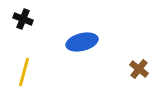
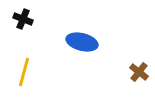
blue ellipse: rotated 28 degrees clockwise
brown cross: moved 3 px down
